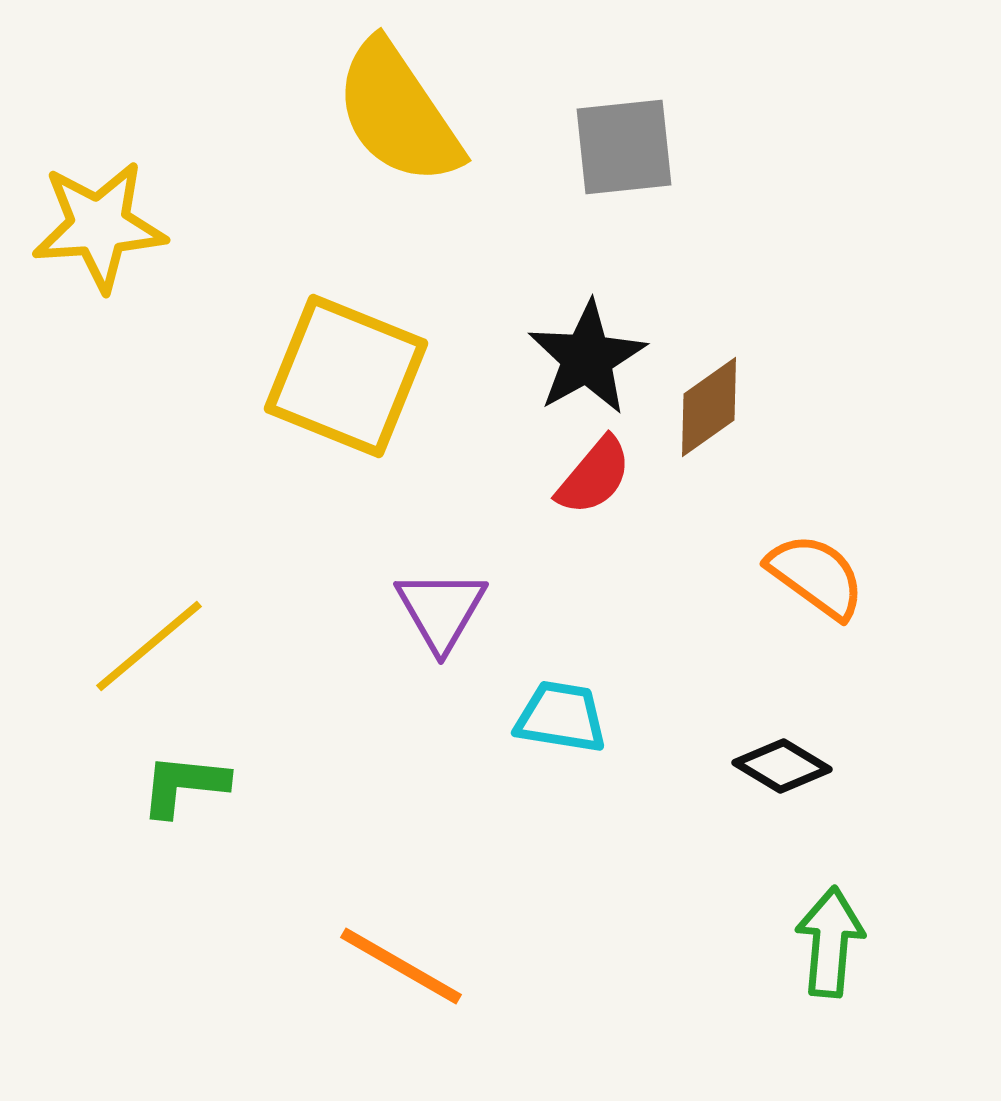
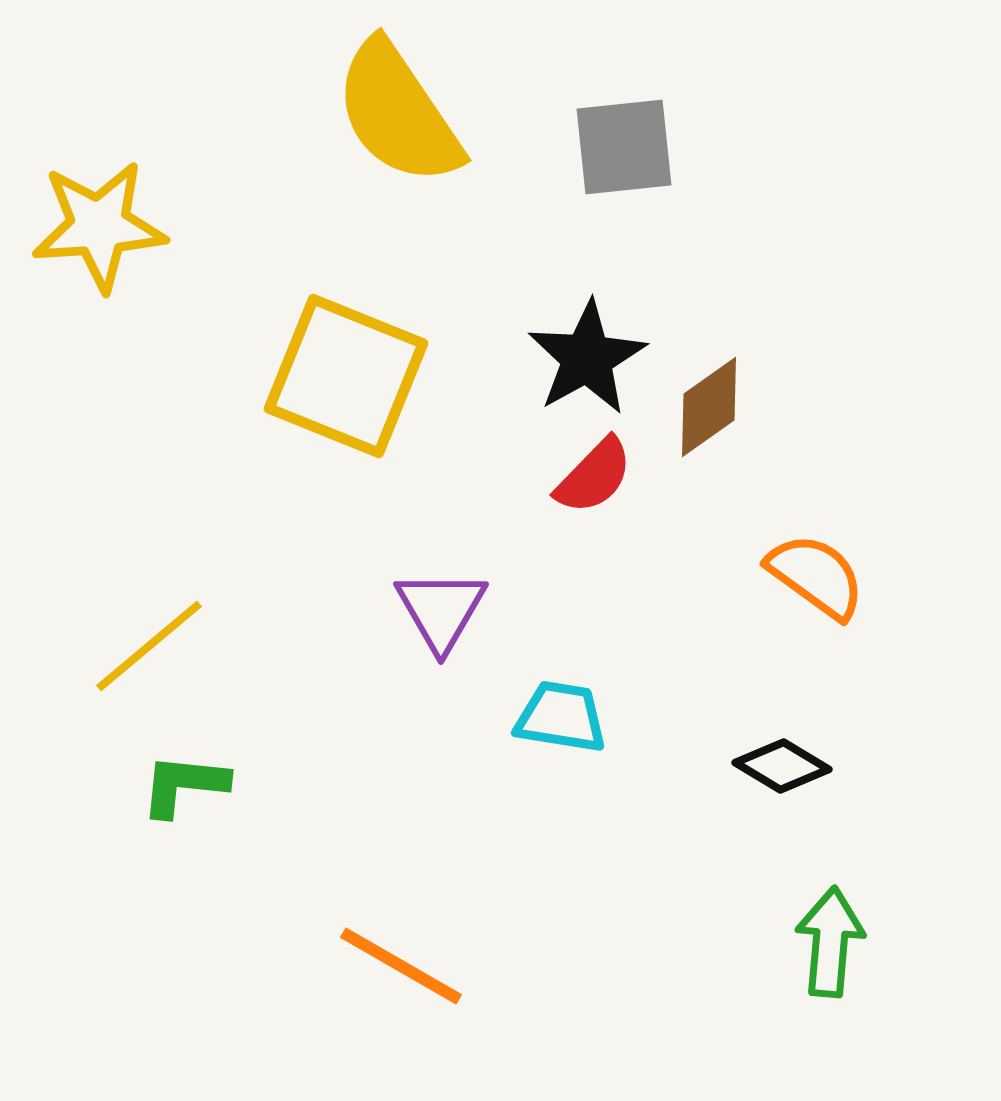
red semicircle: rotated 4 degrees clockwise
